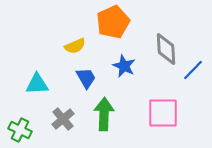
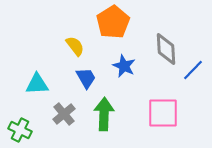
orange pentagon: rotated 8 degrees counterclockwise
yellow semicircle: rotated 105 degrees counterclockwise
gray cross: moved 1 px right, 5 px up
